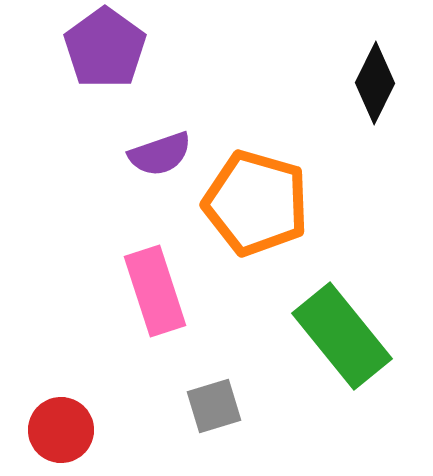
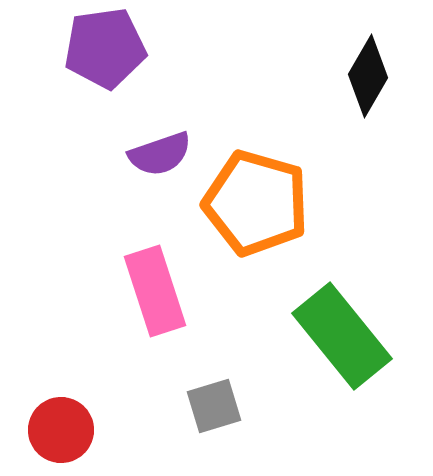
purple pentagon: rotated 28 degrees clockwise
black diamond: moved 7 px left, 7 px up; rotated 4 degrees clockwise
